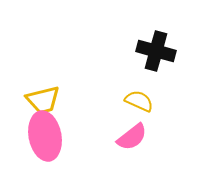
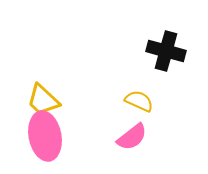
black cross: moved 10 px right
yellow trapezoid: rotated 57 degrees clockwise
